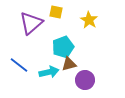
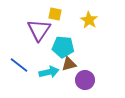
yellow square: moved 1 px left, 2 px down
purple triangle: moved 8 px right, 7 px down; rotated 15 degrees counterclockwise
cyan pentagon: rotated 25 degrees clockwise
